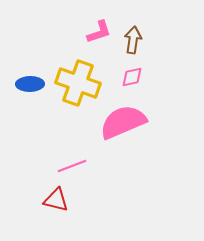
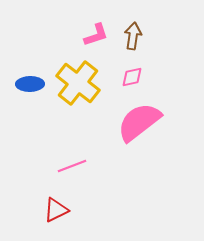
pink L-shape: moved 3 px left, 3 px down
brown arrow: moved 4 px up
yellow cross: rotated 18 degrees clockwise
pink semicircle: moved 16 px right; rotated 15 degrees counterclockwise
red triangle: moved 10 px down; rotated 40 degrees counterclockwise
